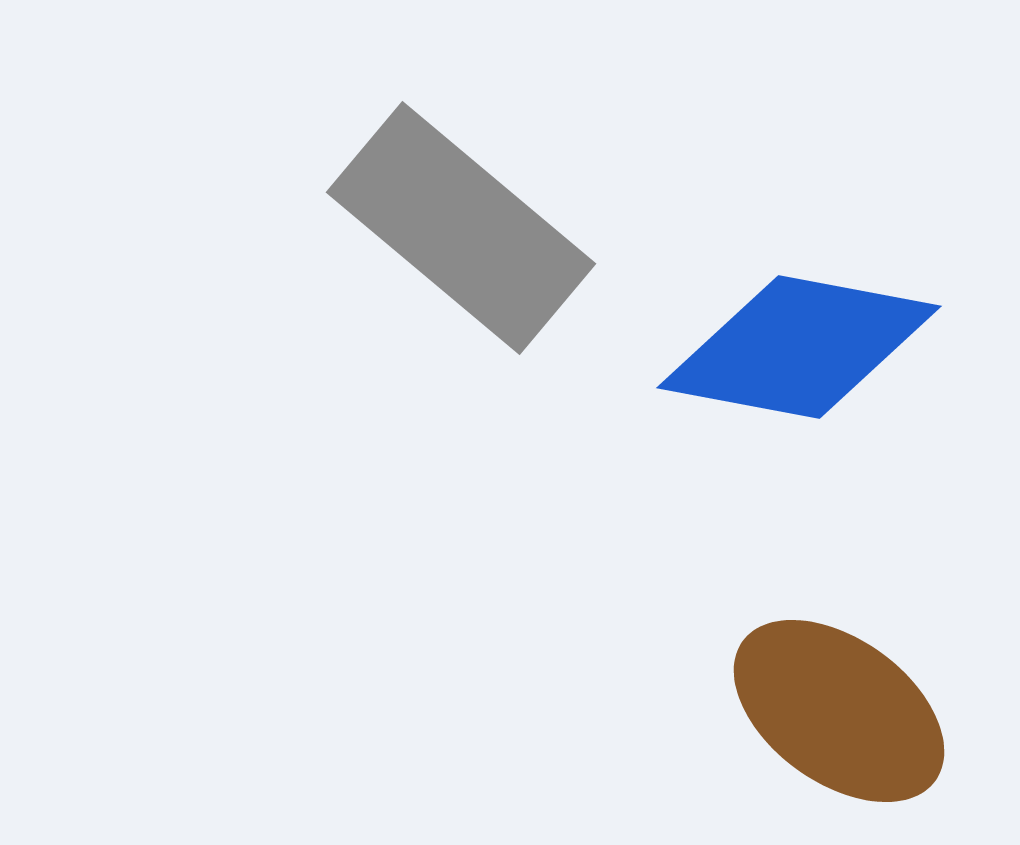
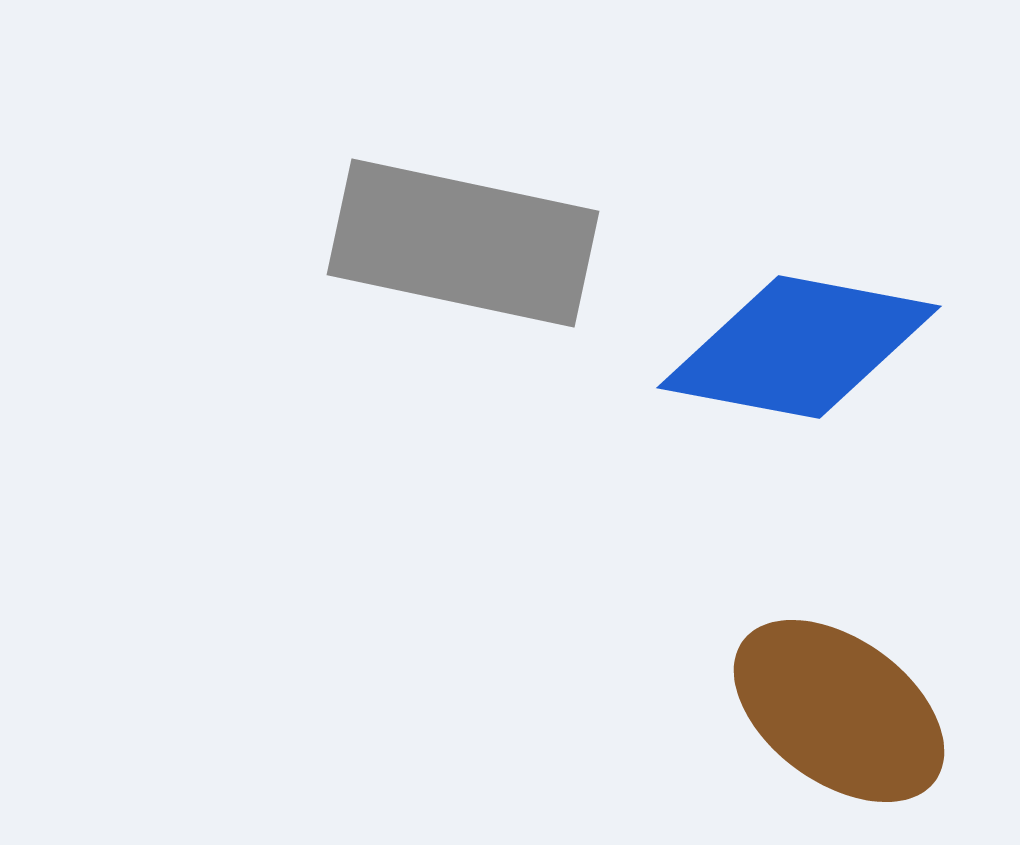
gray rectangle: moved 2 px right, 15 px down; rotated 28 degrees counterclockwise
